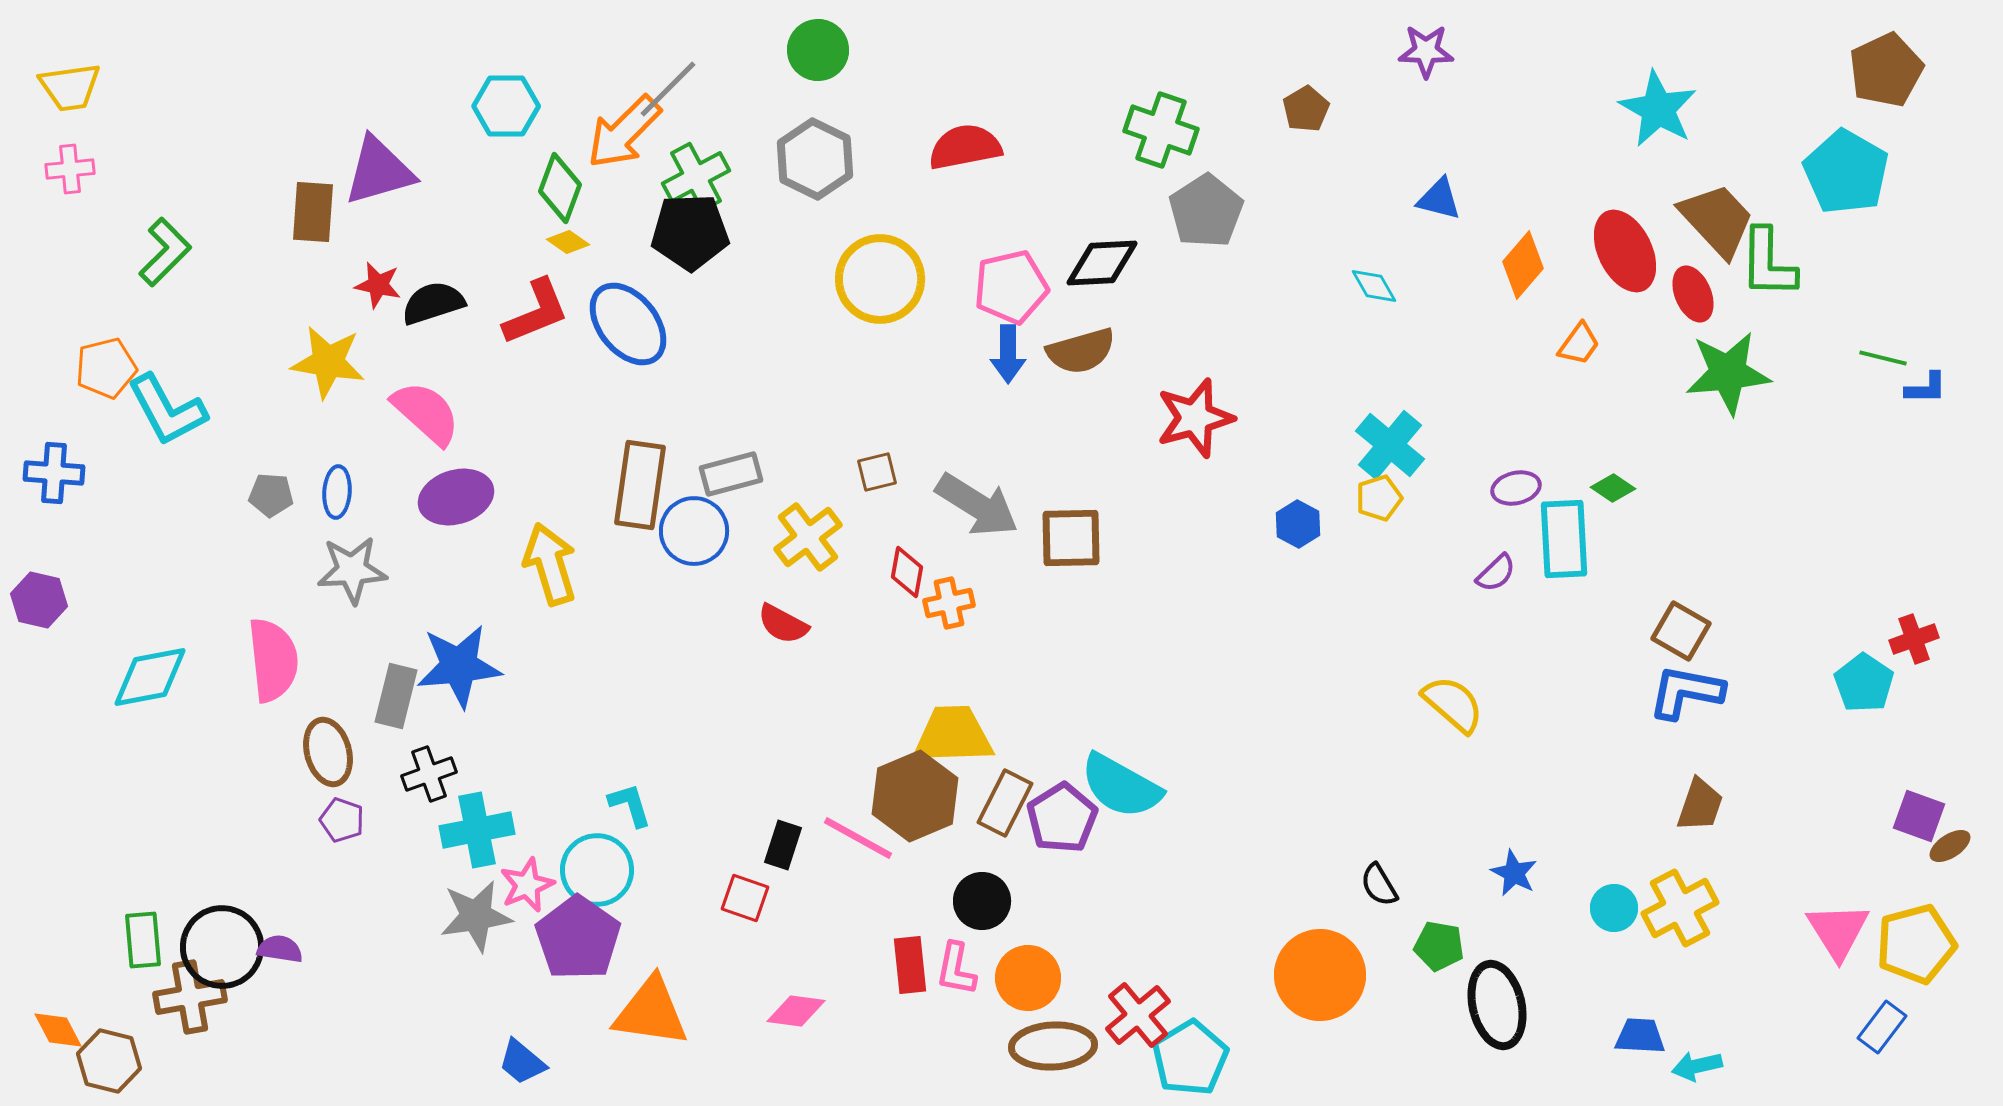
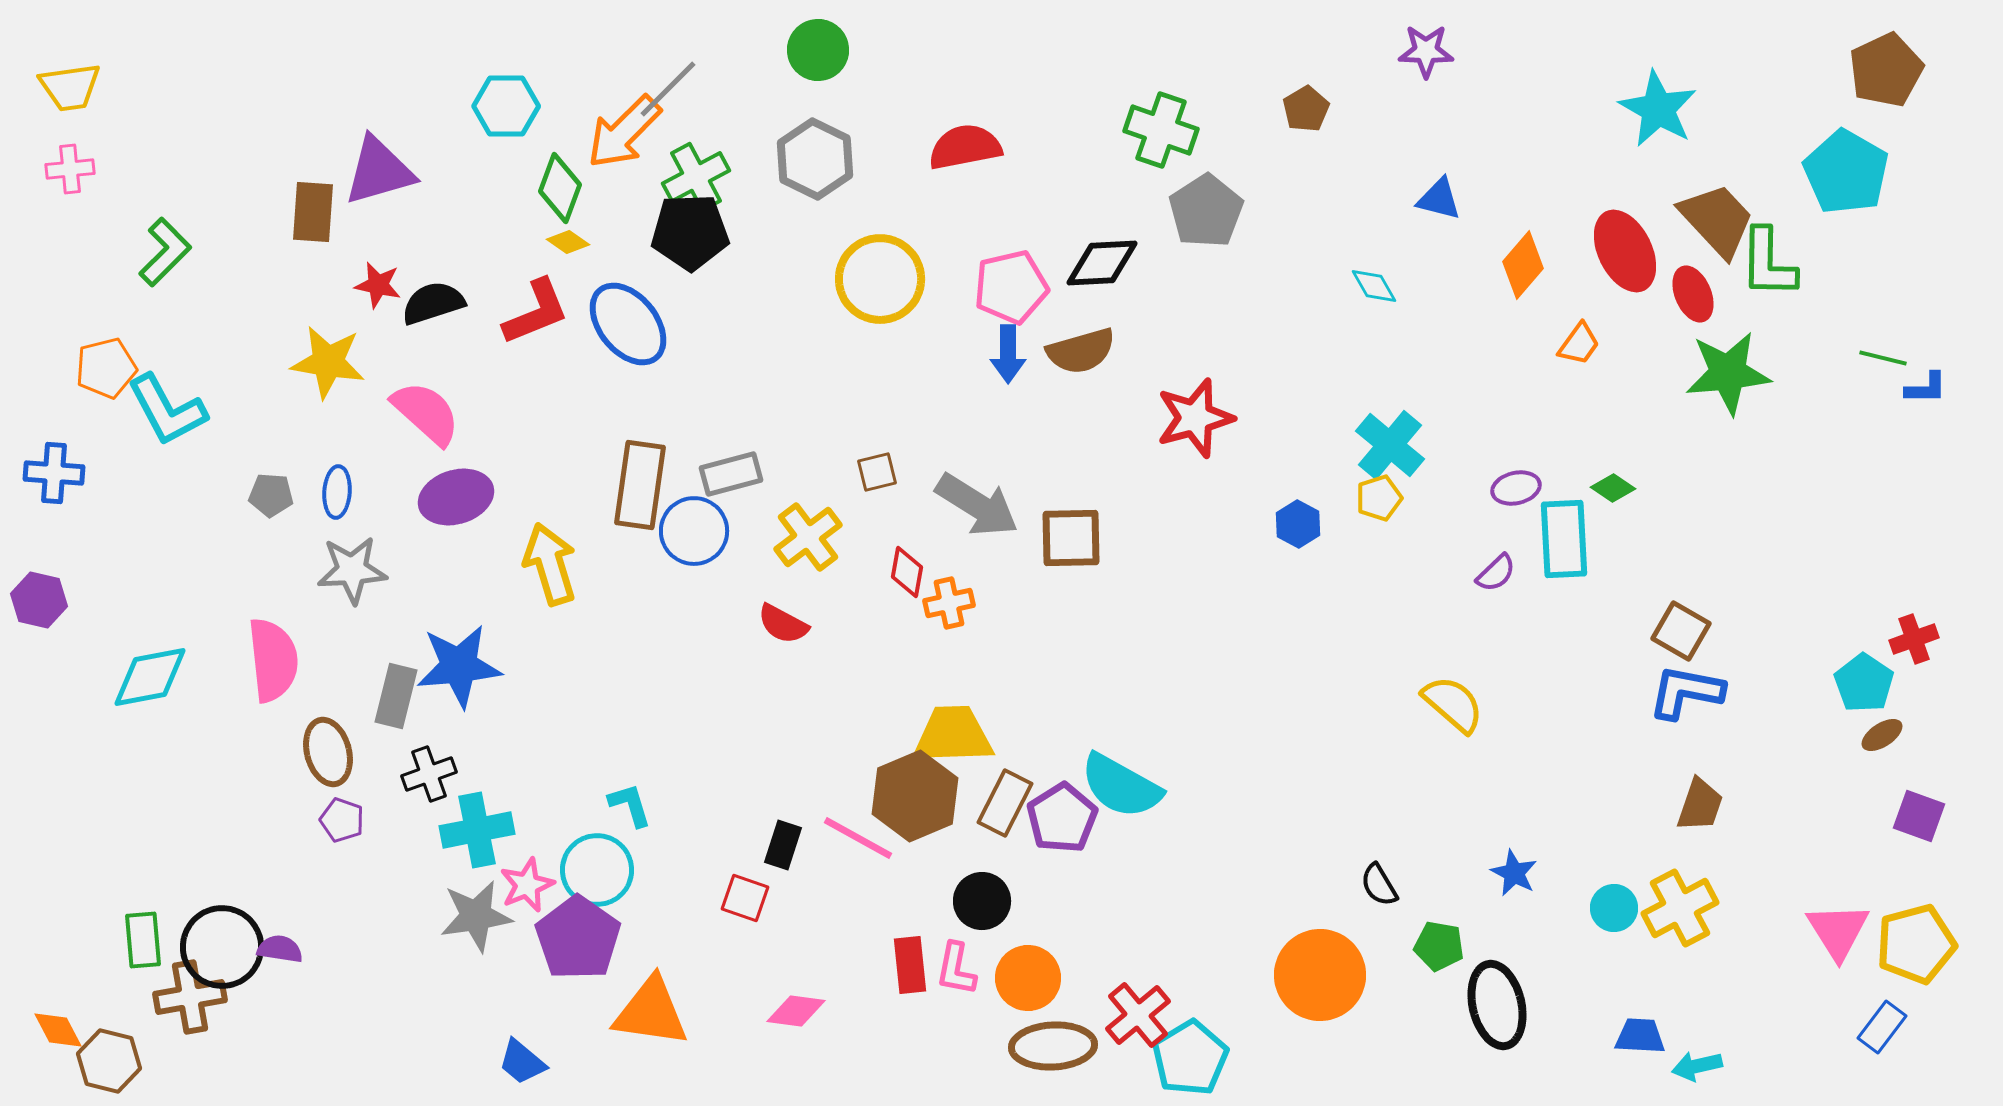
brown ellipse at (1950, 846): moved 68 px left, 111 px up
